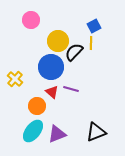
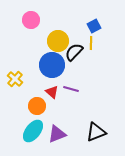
blue circle: moved 1 px right, 2 px up
